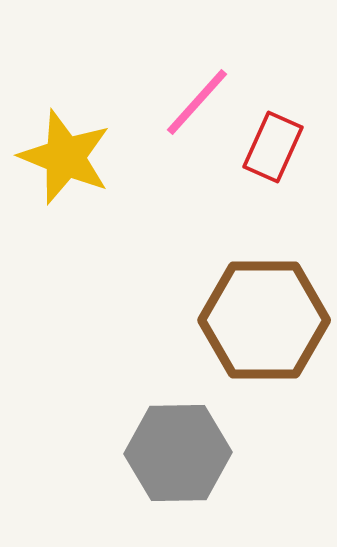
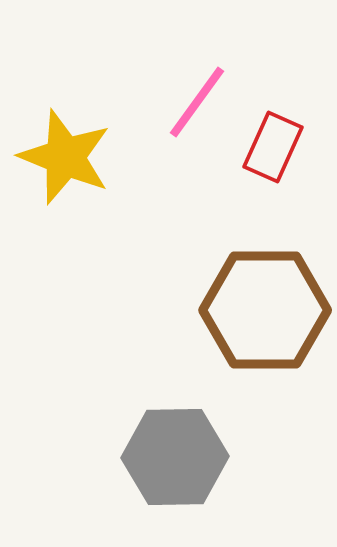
pink line: rotated 6 degrees counterclockwise
brown hexagon: moved 1 px right, 10 px up
gray hexagon: moved 3 px left, 4 px down
